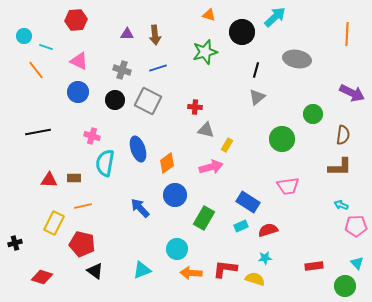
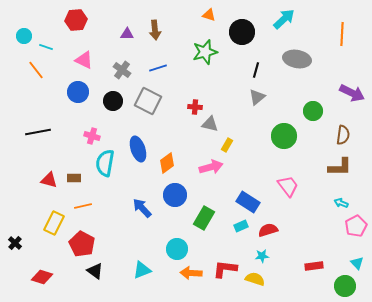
cyan arrow at (275, 17): moved 9 px right, 2 px down
orange line at (347, 34): moved 5 px left
brown arrow at (155, 35): moved 5 px up
pink triangle at (79, 61): moved 5 px right, 1 px up
gray cross at (122, 70): rotated 18 degrees clockwise
black circle at (115, 100): moved 2 px left, 1 px down
green circle at (313, 114): moved 3 px up
gray triangle at (206, 130): moved 4 px right, 6 px up
green circle at (282, 139): moved 2 px right, 3 px up
red triangle at (49, 180): rotated 12 degrees clockwise
pink trapezoid at (288, 186): rotated 120 degrees counterclockwise
cyan arrow at (341, 205): moved 2 px up
blue arrow at (140, 208): moved 2 px right
pink pentagon at (356, 226): rotated 25 degrees counterclockwise
black cross at (15, 243): rotated 32 degrees counterclockwise
red pentagon at (82, 244): rotated 15 degrees clockwise
cyan star at (265, 258): moved 3 px left, 2 px up
